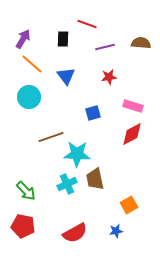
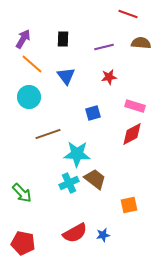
red line: moved 41 px right, 10 px up
purple line: moved 1 px left
pink rectangle: moved 2 px right
brown line: moved 3 px left, 3 px up
brown trapezoid: rotated 140 degrees clockwise
cyan cross: moved 2 px right, 1 px up
green arrow: moved 4 px left, 2 px down
orange square: rotated 18 degrees clockwise
red pentagon: moved 17 px down
blue star: moved 13 px left, 4 px down
